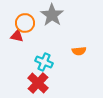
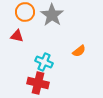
orange circle: moved 11 px up
orange semicircle: rotated 32 degrees counterclockwise
red cross: rotated 30 degrees counterclockwise
